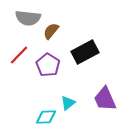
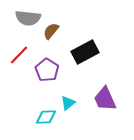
purple pentagon: moved 1 px left, 5 px down
